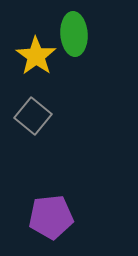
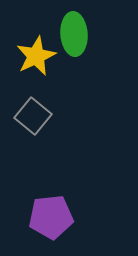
yellow star: rotated 12 degrees clockwise
